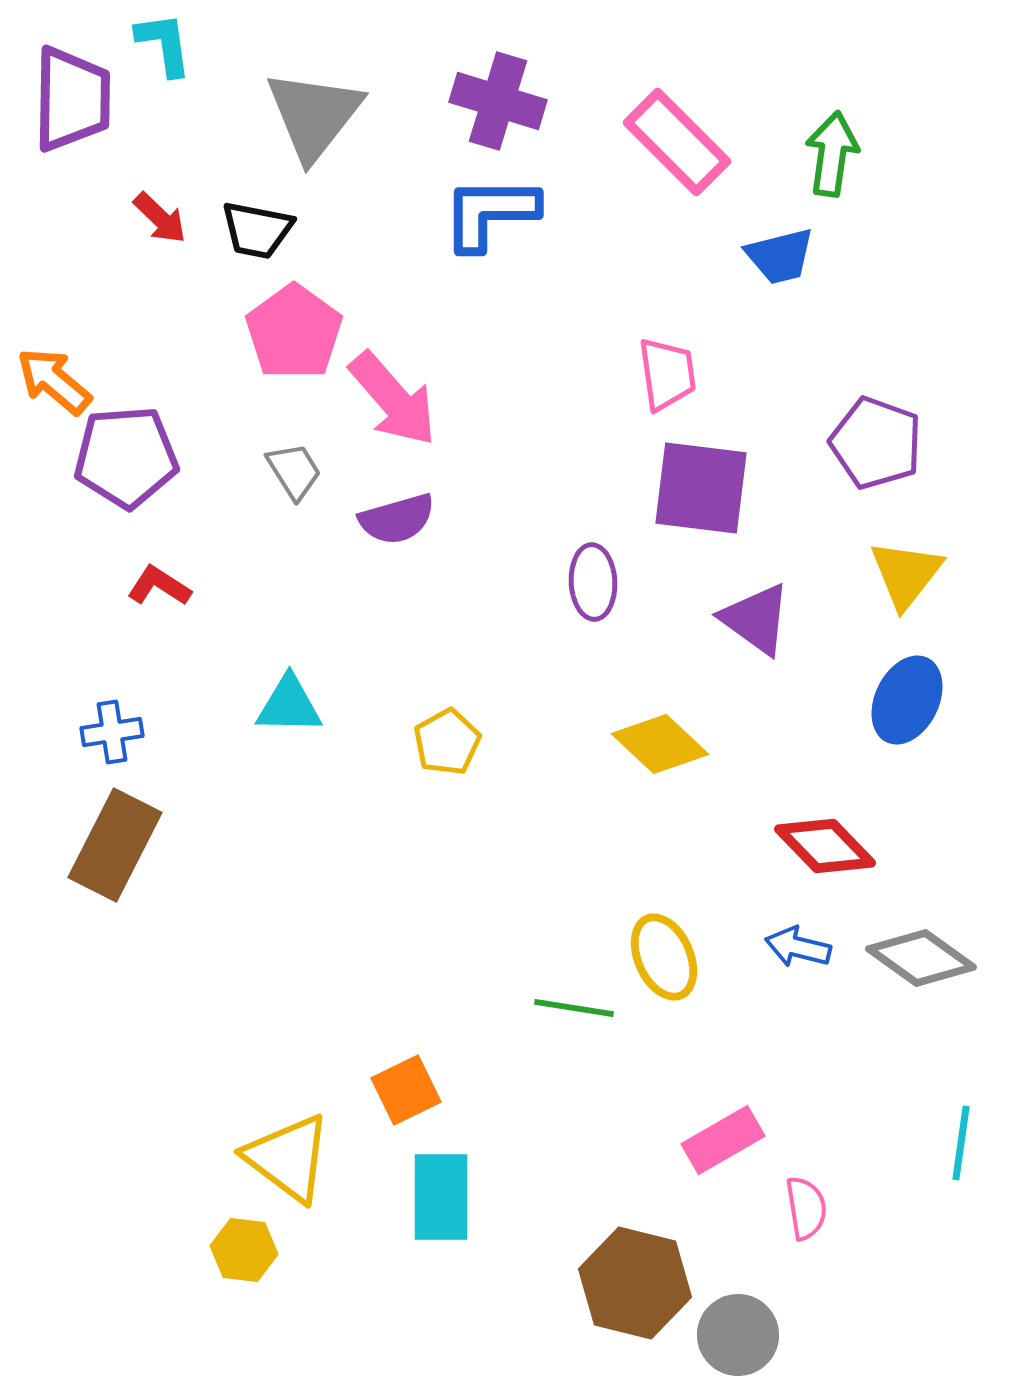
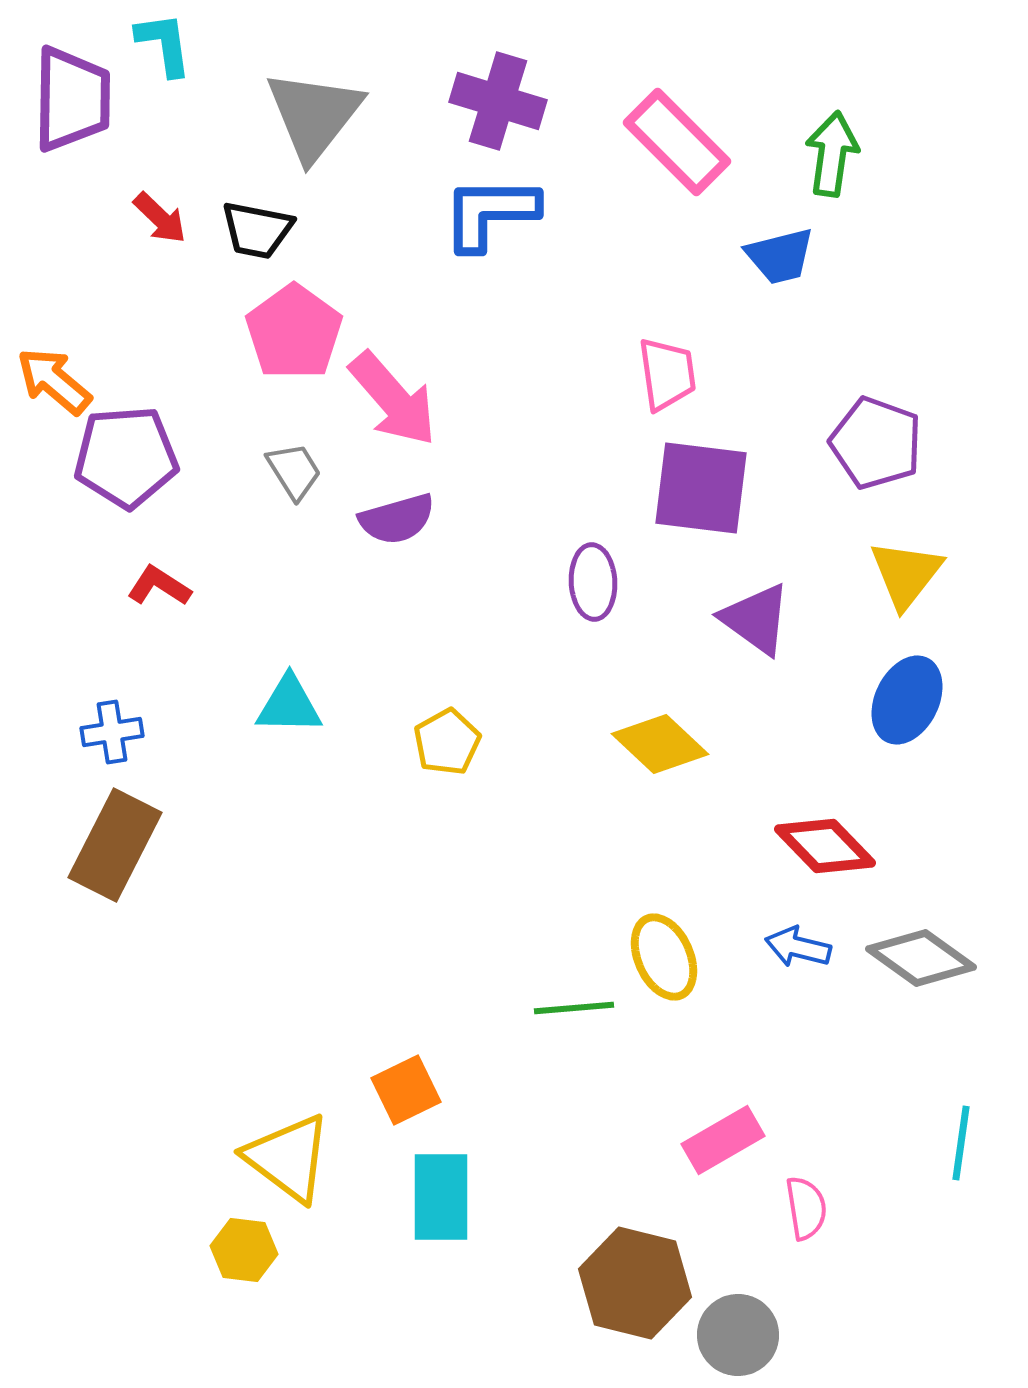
green line at (574, 1008): rotated 14 degrees counterclockwise
